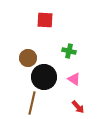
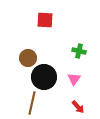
green cross: moved 10 px right
pink triangle: rotated 32 degrees clockwise
